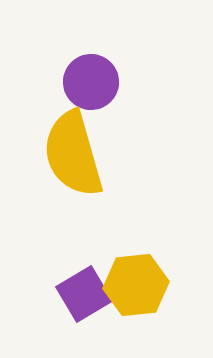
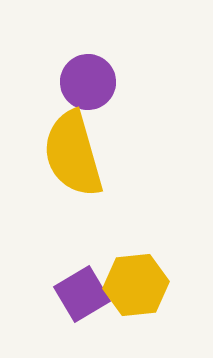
purple circle: moved 3 px left
purple square: moved 2 px left
